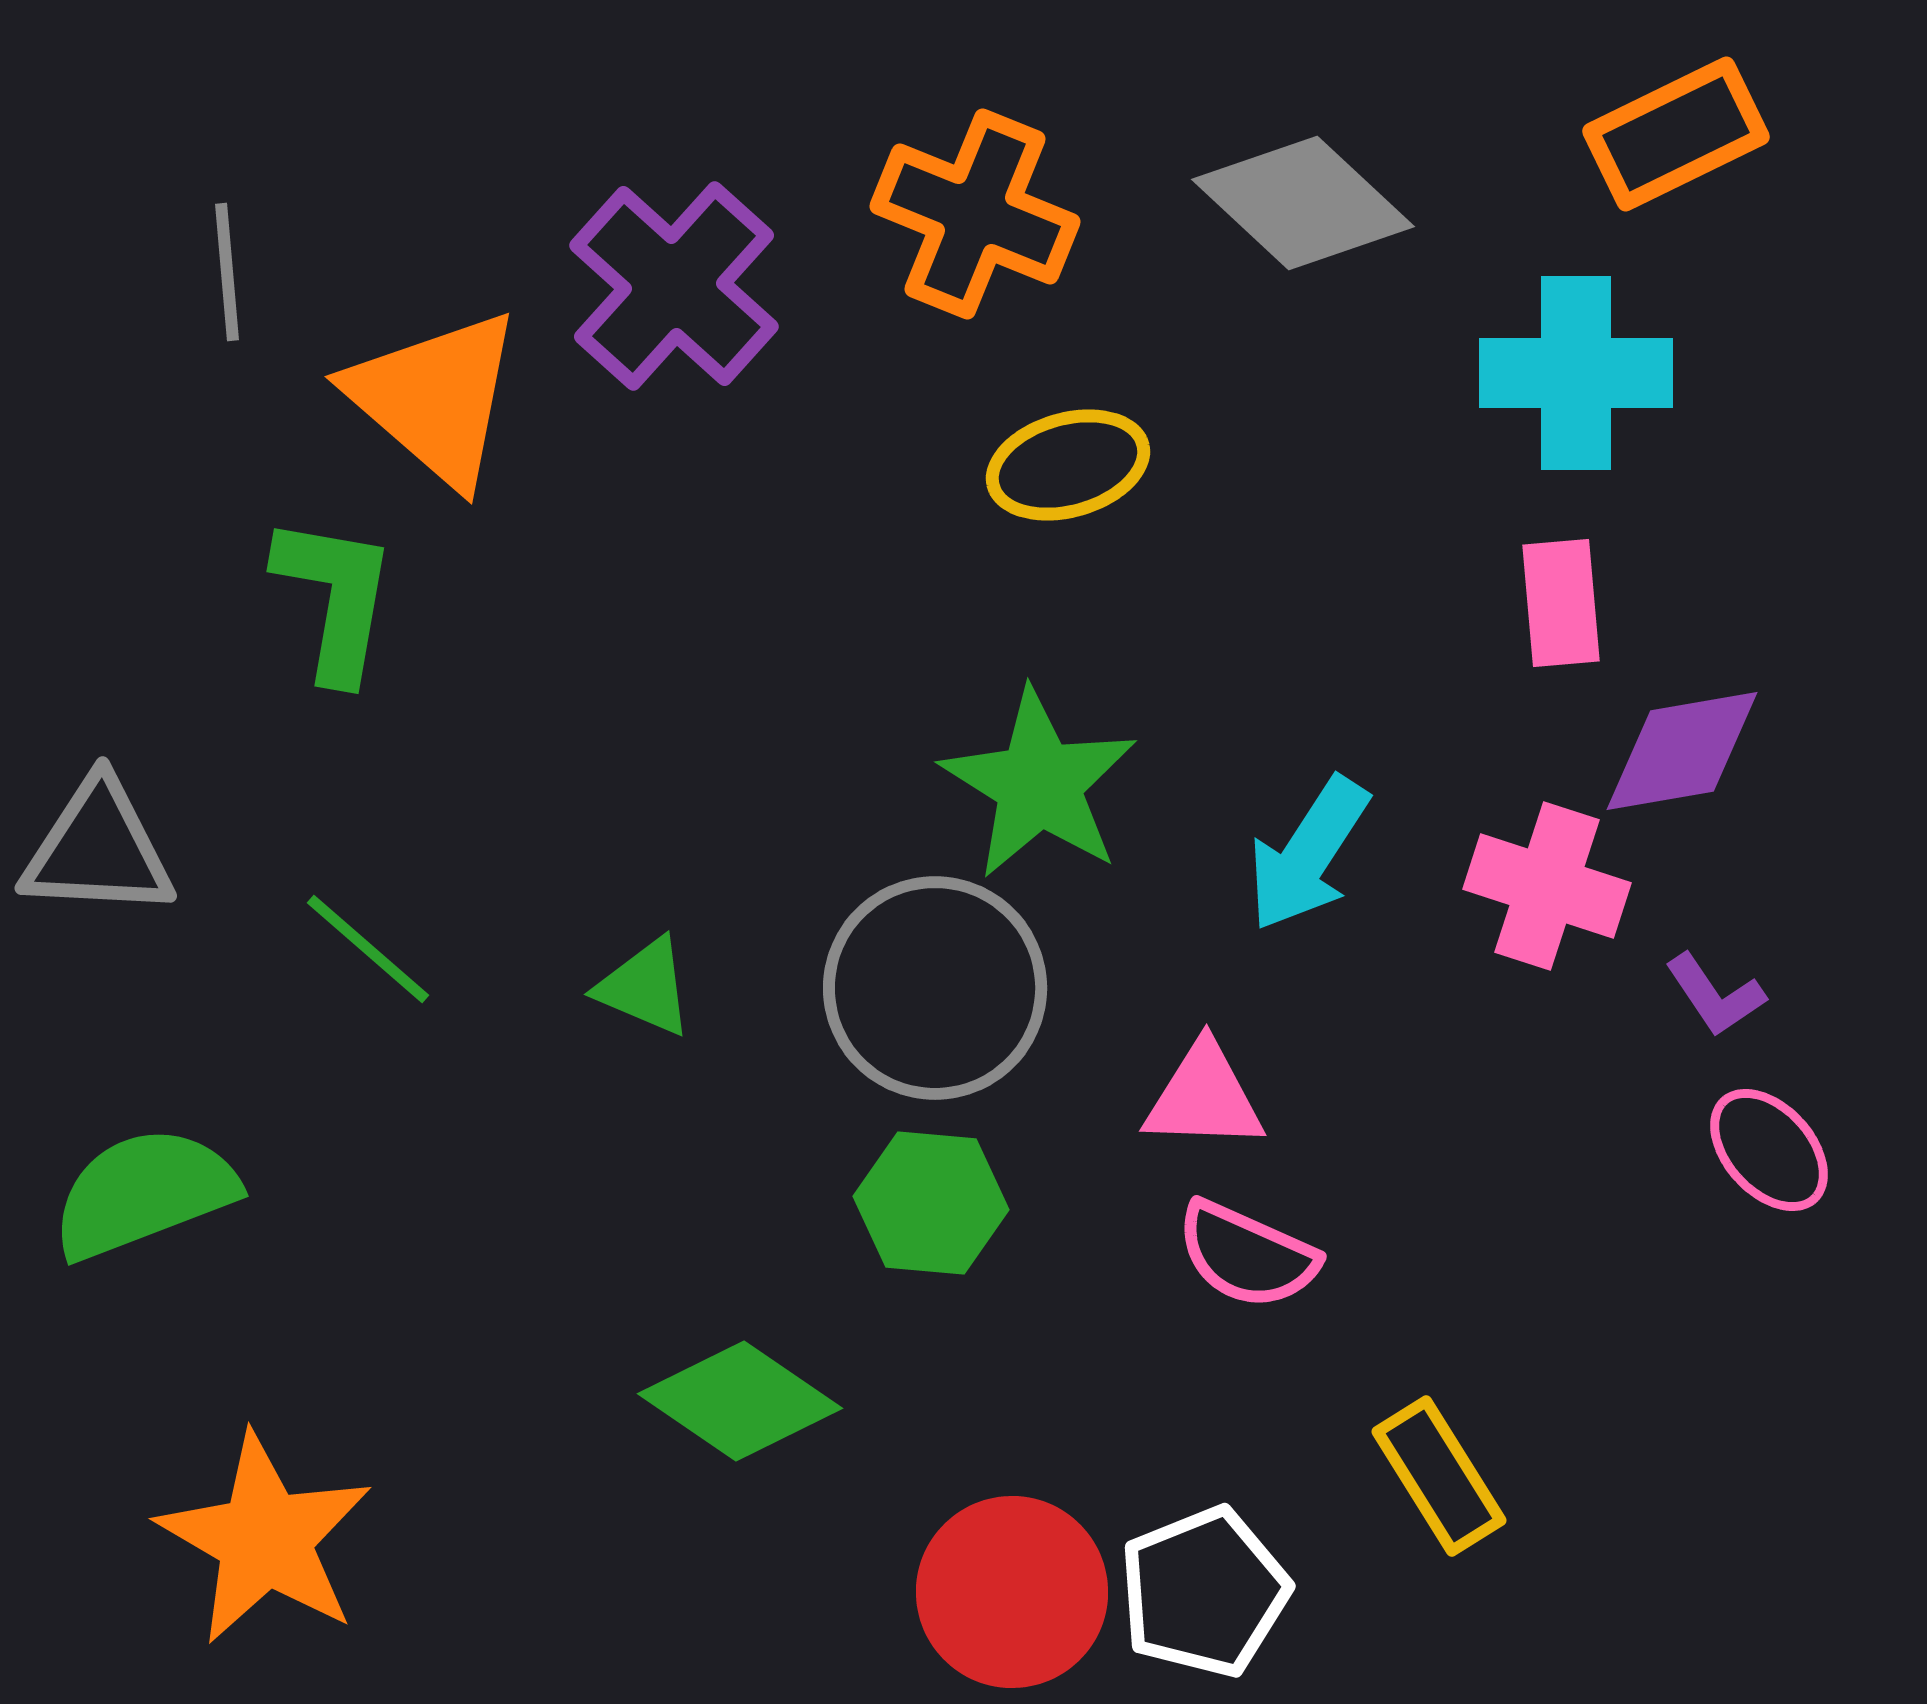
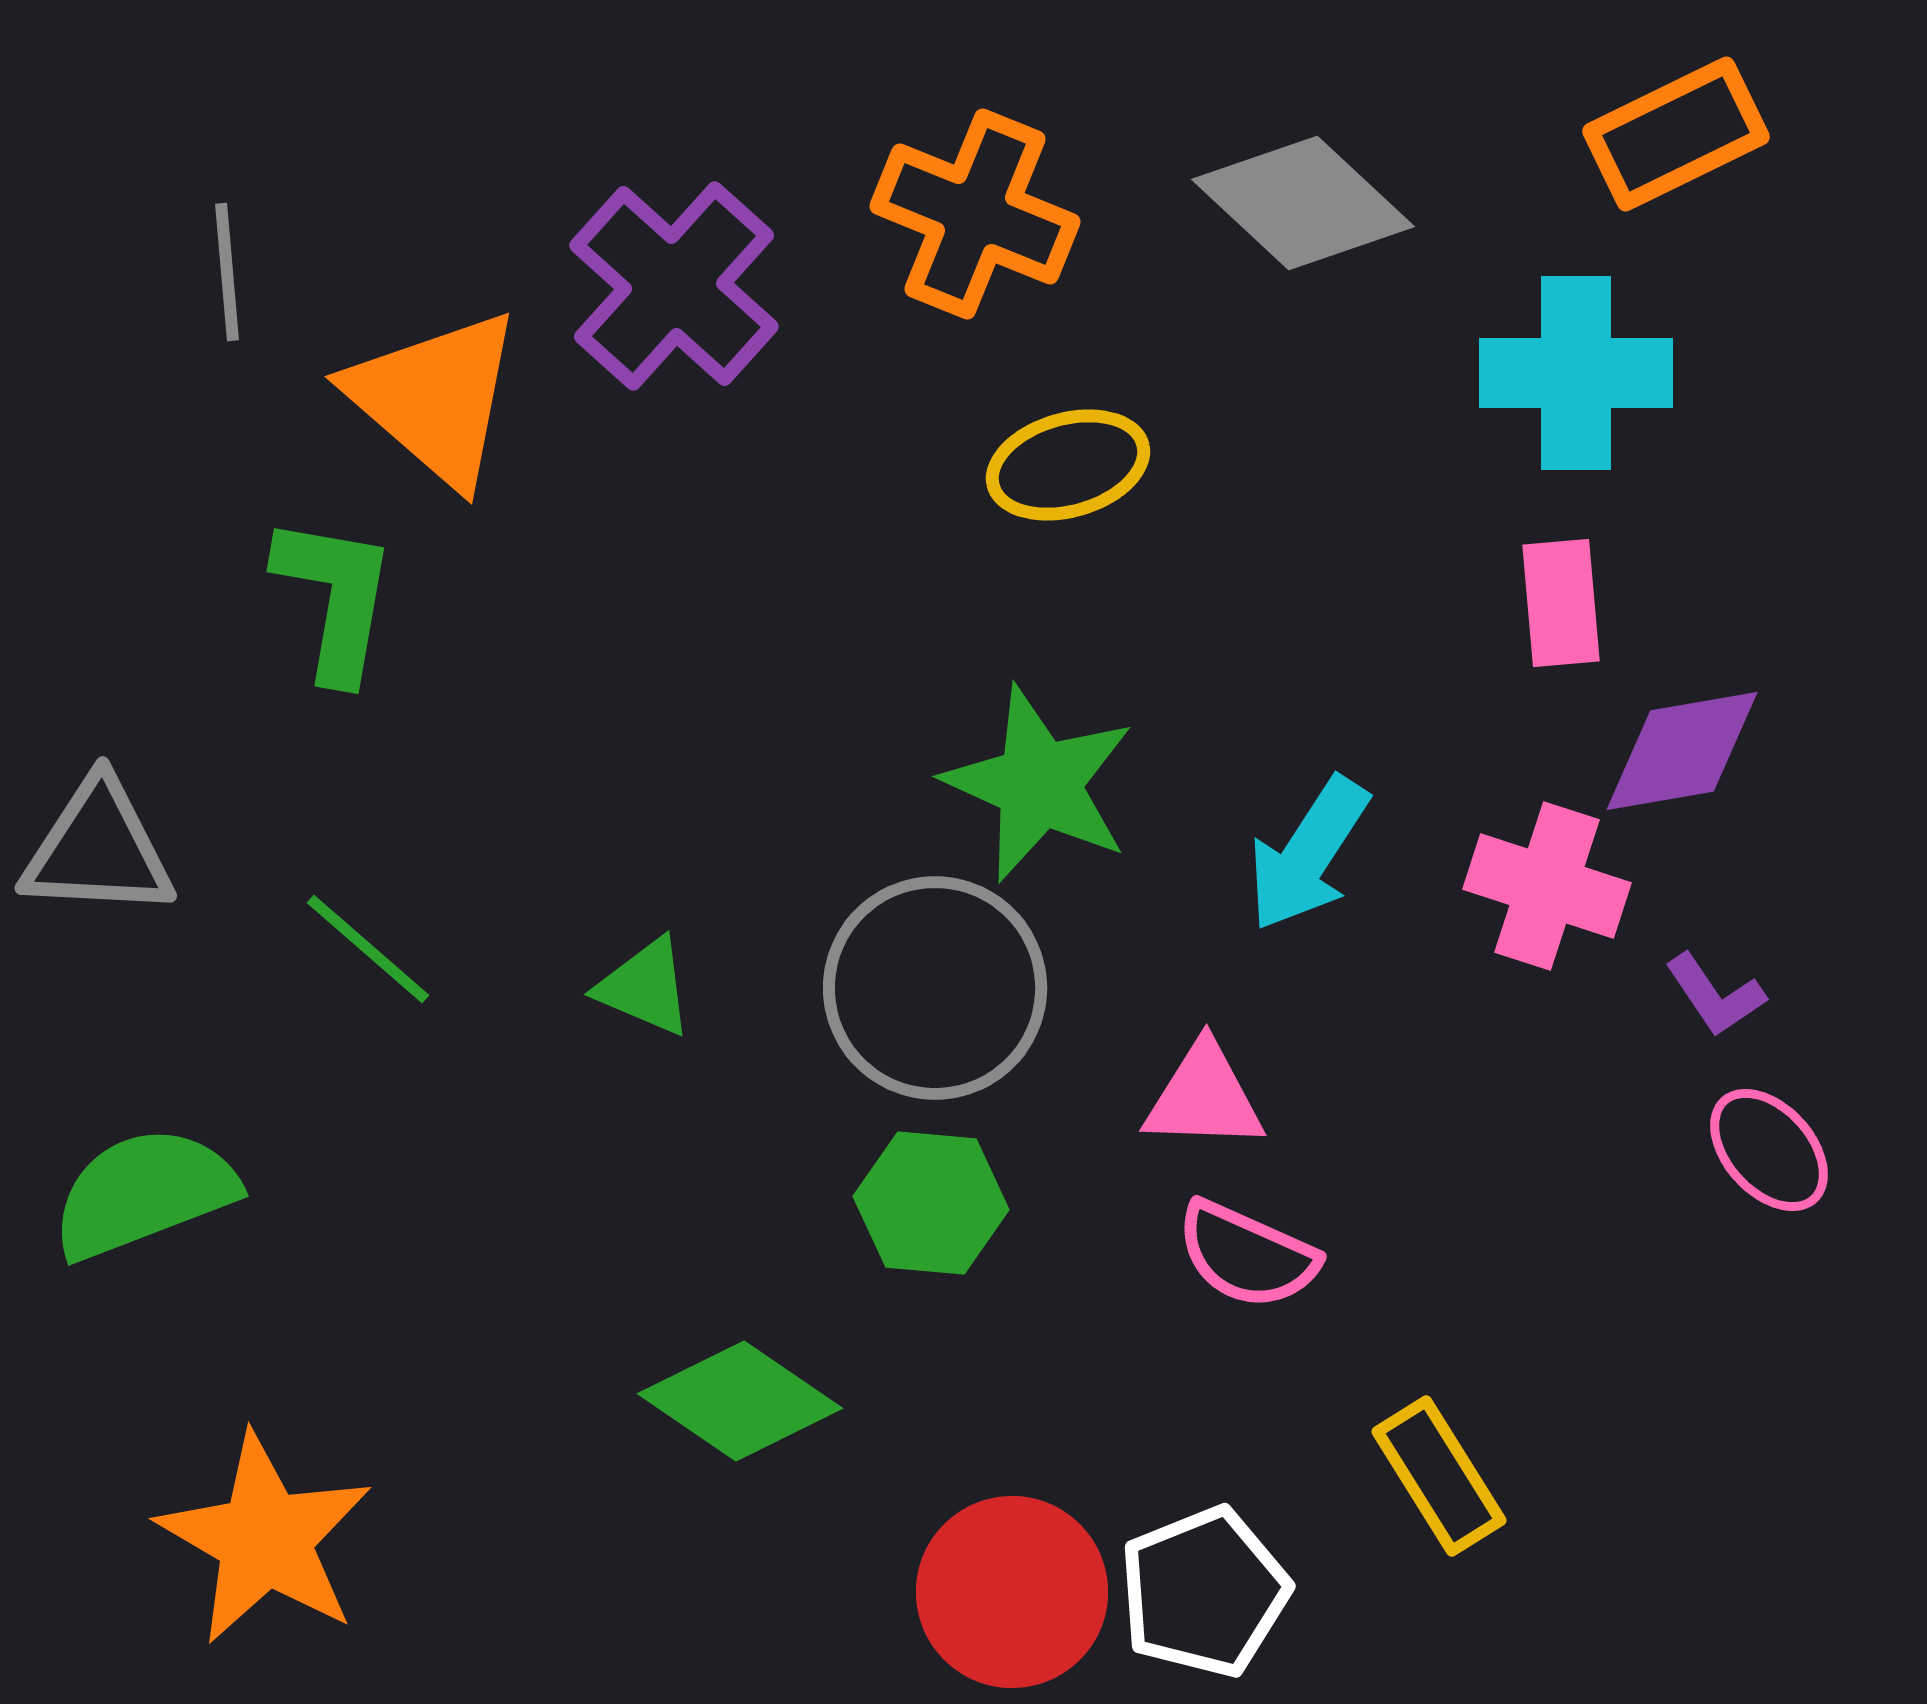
green star: rotated 8 degrees counterclockwise
